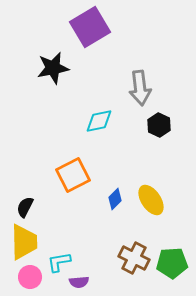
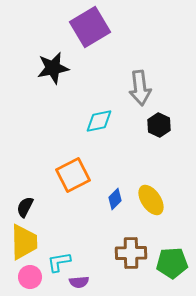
brown cross: moved 3 px left, 5 px up; rotated 28 degrees counterclockwise
